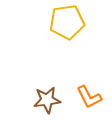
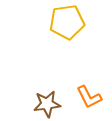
brown star: moved 4 px down
